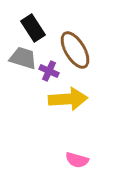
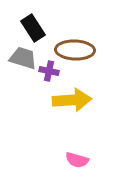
brown ellipse: rotated 57 degrees counterclockwise
purple cross: rotated 12 degrees counterclockwise
yellow arrow: moved 4 px right, 1 px down
